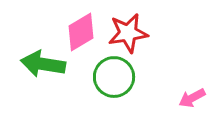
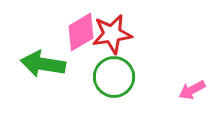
red star: moved 16 px left, 1 px down
pink arrow: moved 8 px up
